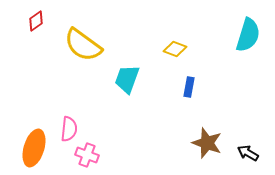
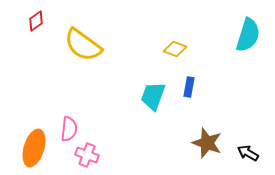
cyan trapezoid: moved 26 px right, 17 px down
